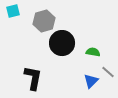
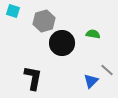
cyan square: rotated 32 degrees clockwise
green semicircle: moved 18 px up
gray line: moved 1 px left, 2 px up
